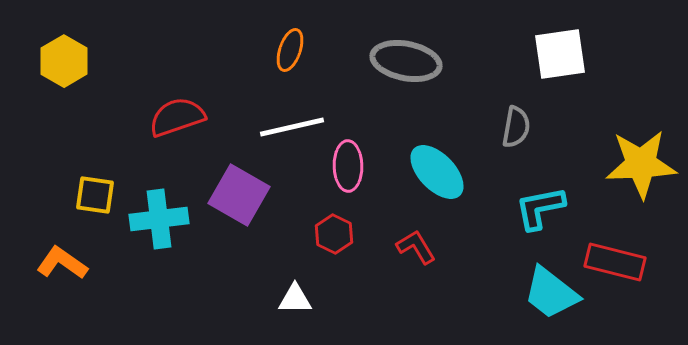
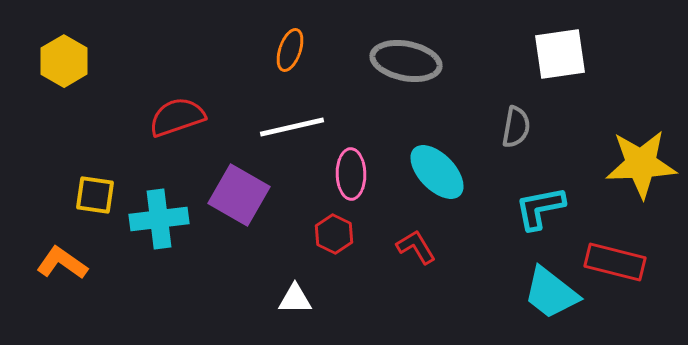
pink ellipse: moved 3 px right, 8 px down
